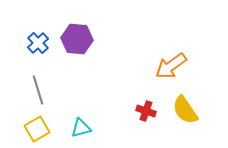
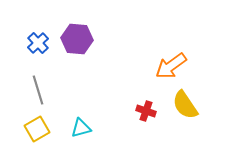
yellow semicircle: moved 5 px up
